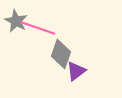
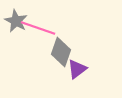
gray diamond: moved 2 px up
purple triangle: moved 1 px right, 2 px up
